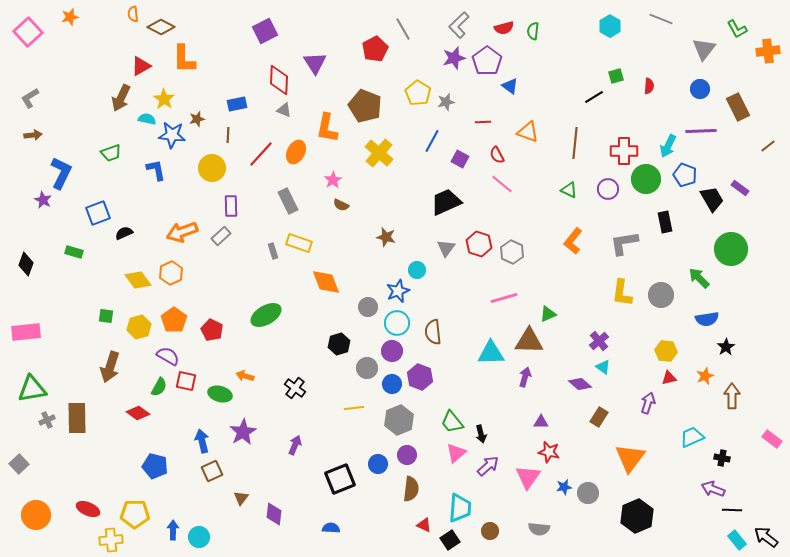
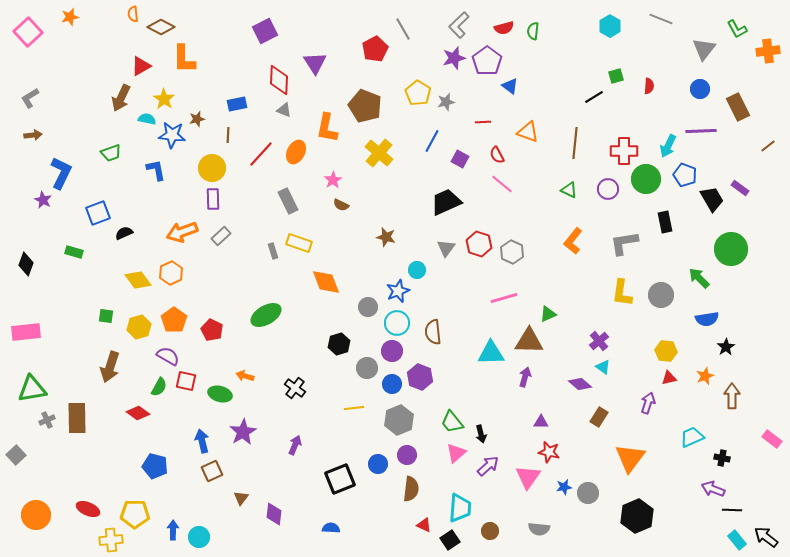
purple rectangle at (231, 206): moved 18 px left, 7 px up
gray square at (19, 464): moved 3 px left, 9 px up
